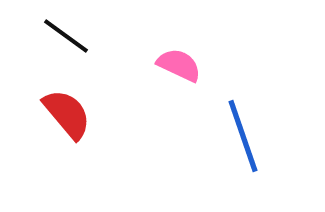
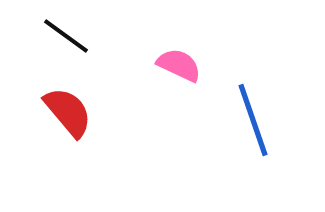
red semicircle: moved 1 px right, 2 px up
blue line: moved 10 px right, 16 px up
